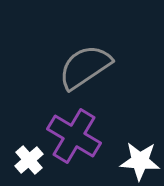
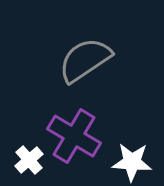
gray semicircle: moved 7 px up
white star: moved 8 px left, 1 px down
